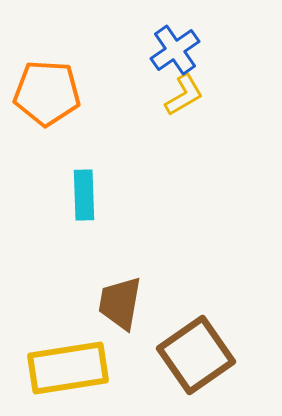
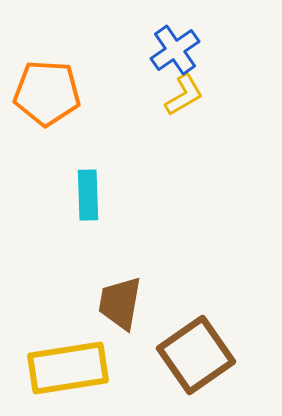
cyan rectangle: moved 4 px right
